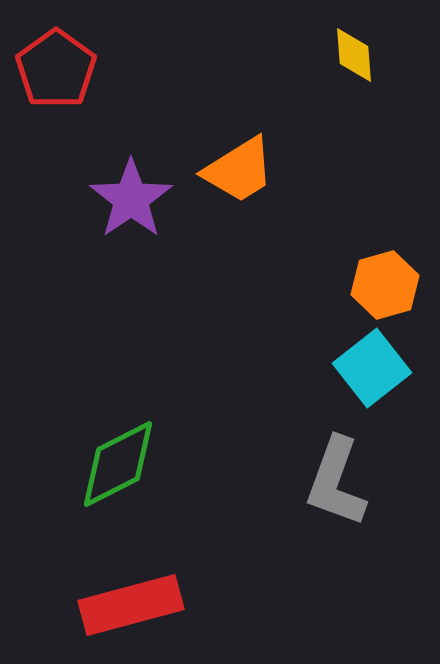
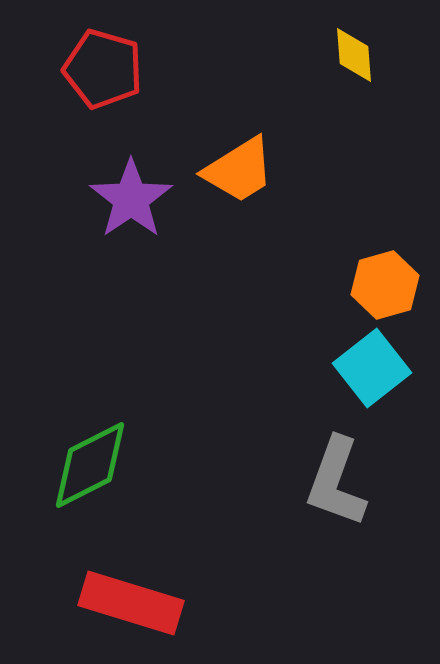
red pentagon: moved 47 px right; rotated 20 degrees counterclockwise
green diamond: moved 28 px left, 1 px down
red rectangle: moved 2 px up; rotated 32 degrees clockwise
